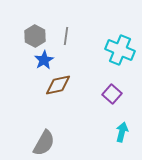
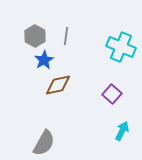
cyan cross: moved 1 px right, 3 px up
cyan arrow: moved 1 px up; rotated 12 degrees clockwise
